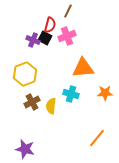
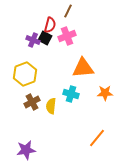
purple star: moved 1 px right, 1 px down; rotated 24 degrees counterclockwise
